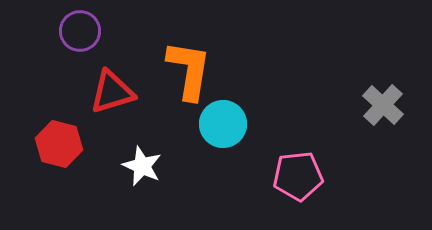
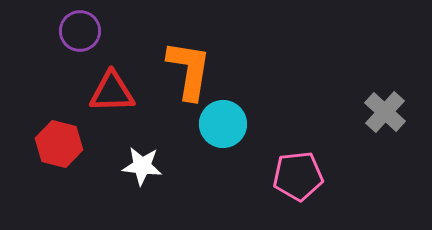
red triangle: rotated 15 degrees clockwise
gray cross: moved 2 px right, 7 px down
white star: rotated 18 degrees counterclockwise
